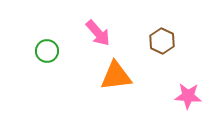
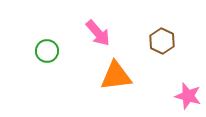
pink star: rotated 12 degrees clockwise
